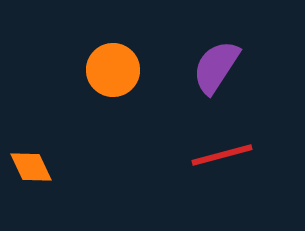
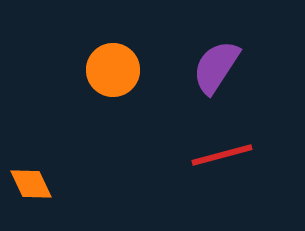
orange diamond: moved 17 px down
